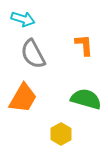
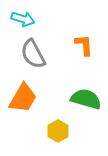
yellow hexagon: moved 3 px left, 3 px up
